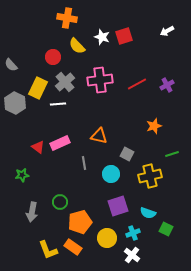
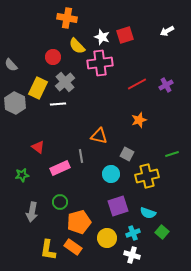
red square: moved 1 px right, 1 px up
pink cross: moved 17 px up
purple cross: moved 1 px left
orange star: moved 15 px left, 6 px up
pink rectangle: moved 25 px down
gray line: moved 3 px left, 7 px up
yellow cross: moved 3 px left
orange pentagon: moved 1 px left
green square: moved 4 px left, 3 px down; rotated 16 degrees clockwise
yellow L-shape: rotated 30 degrees clockwise
white cross: rotated 21 degrees counterclockwise
